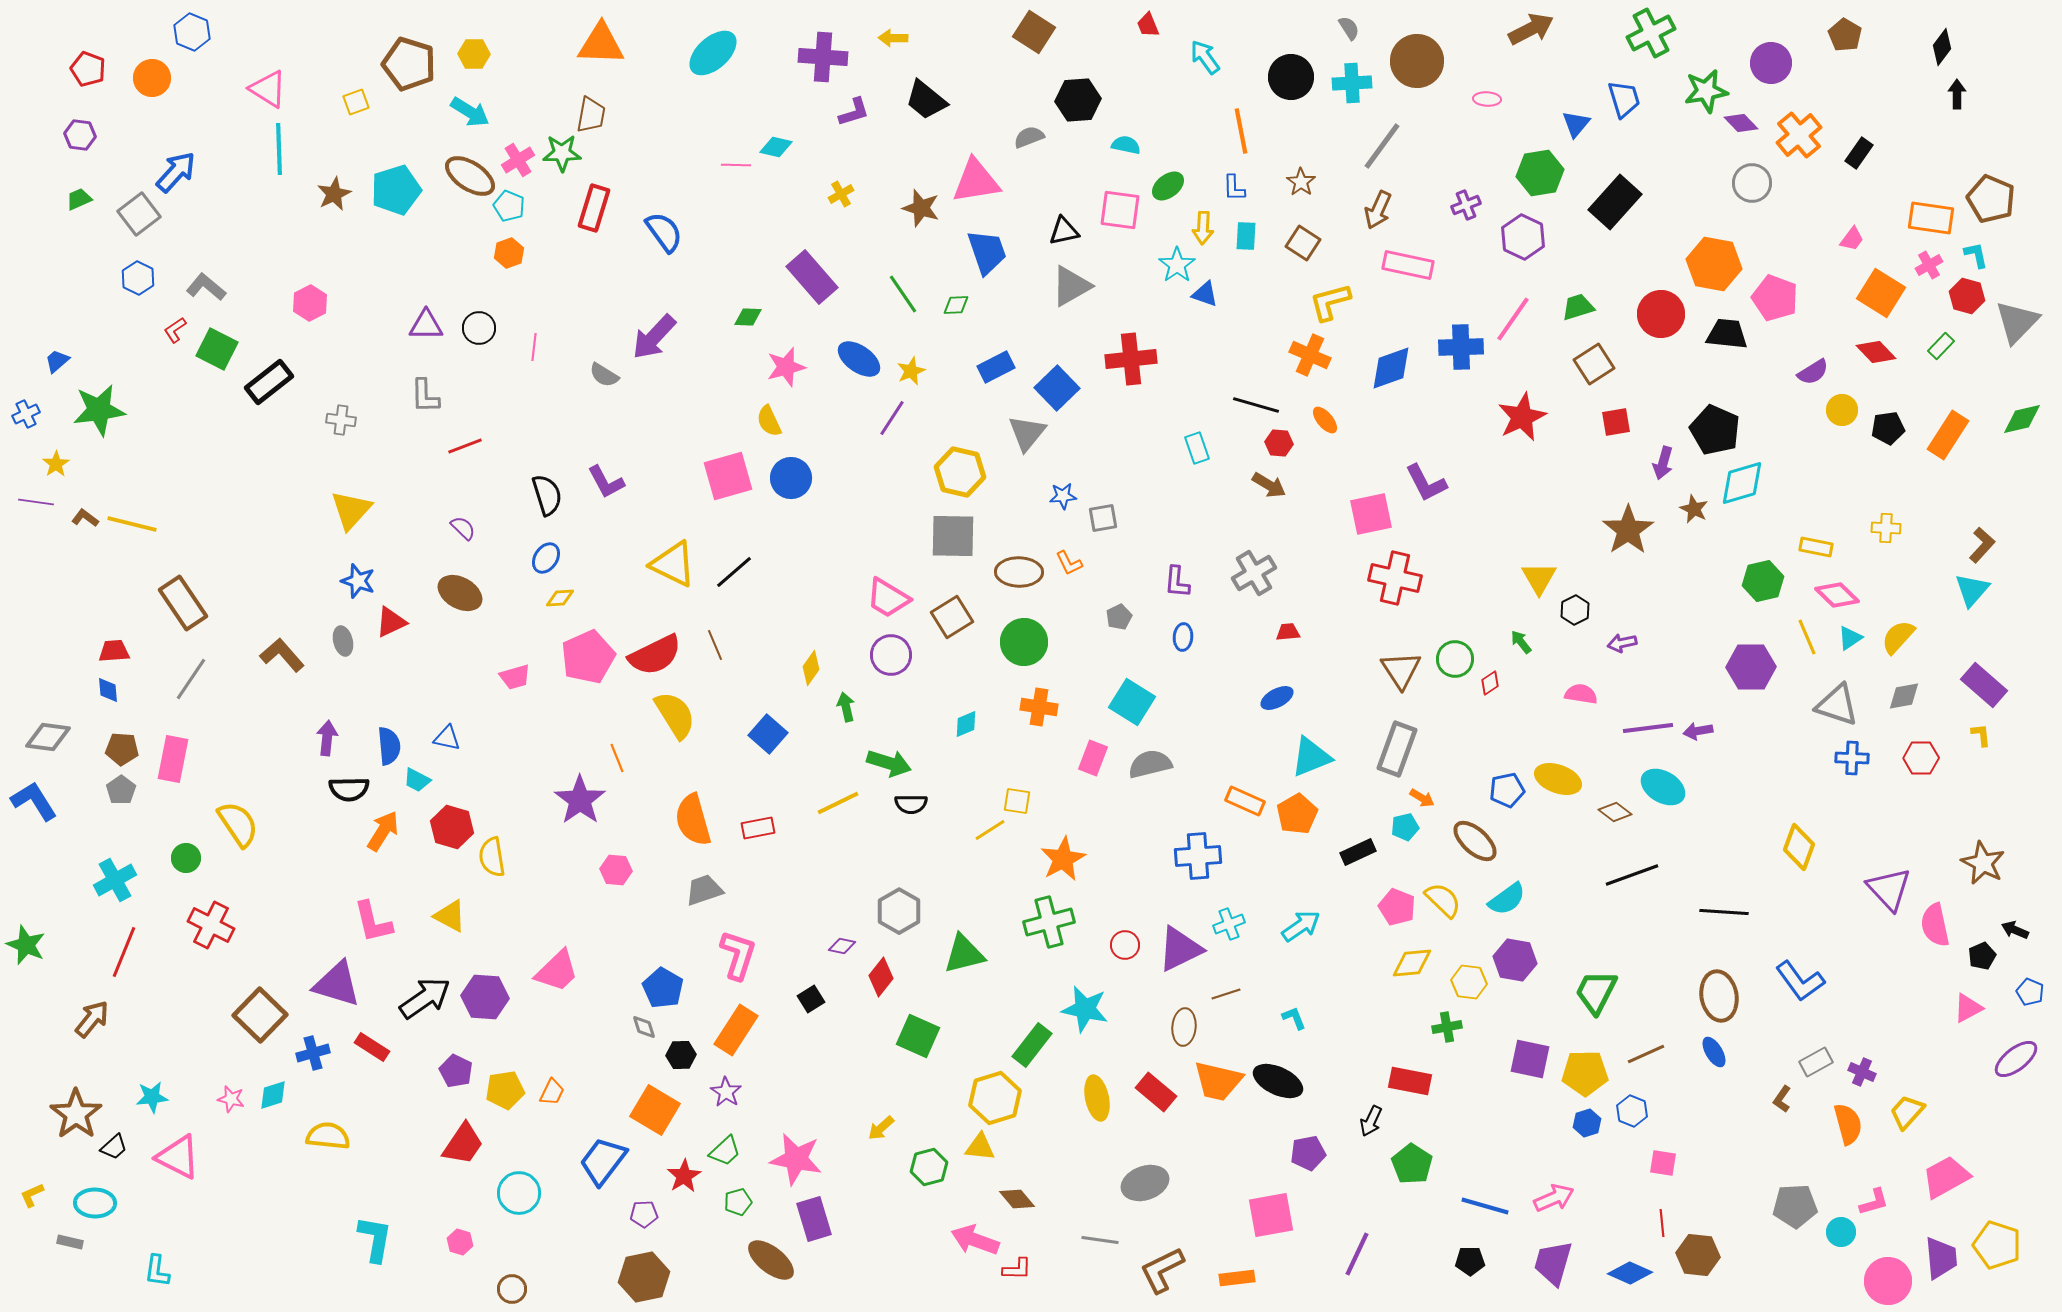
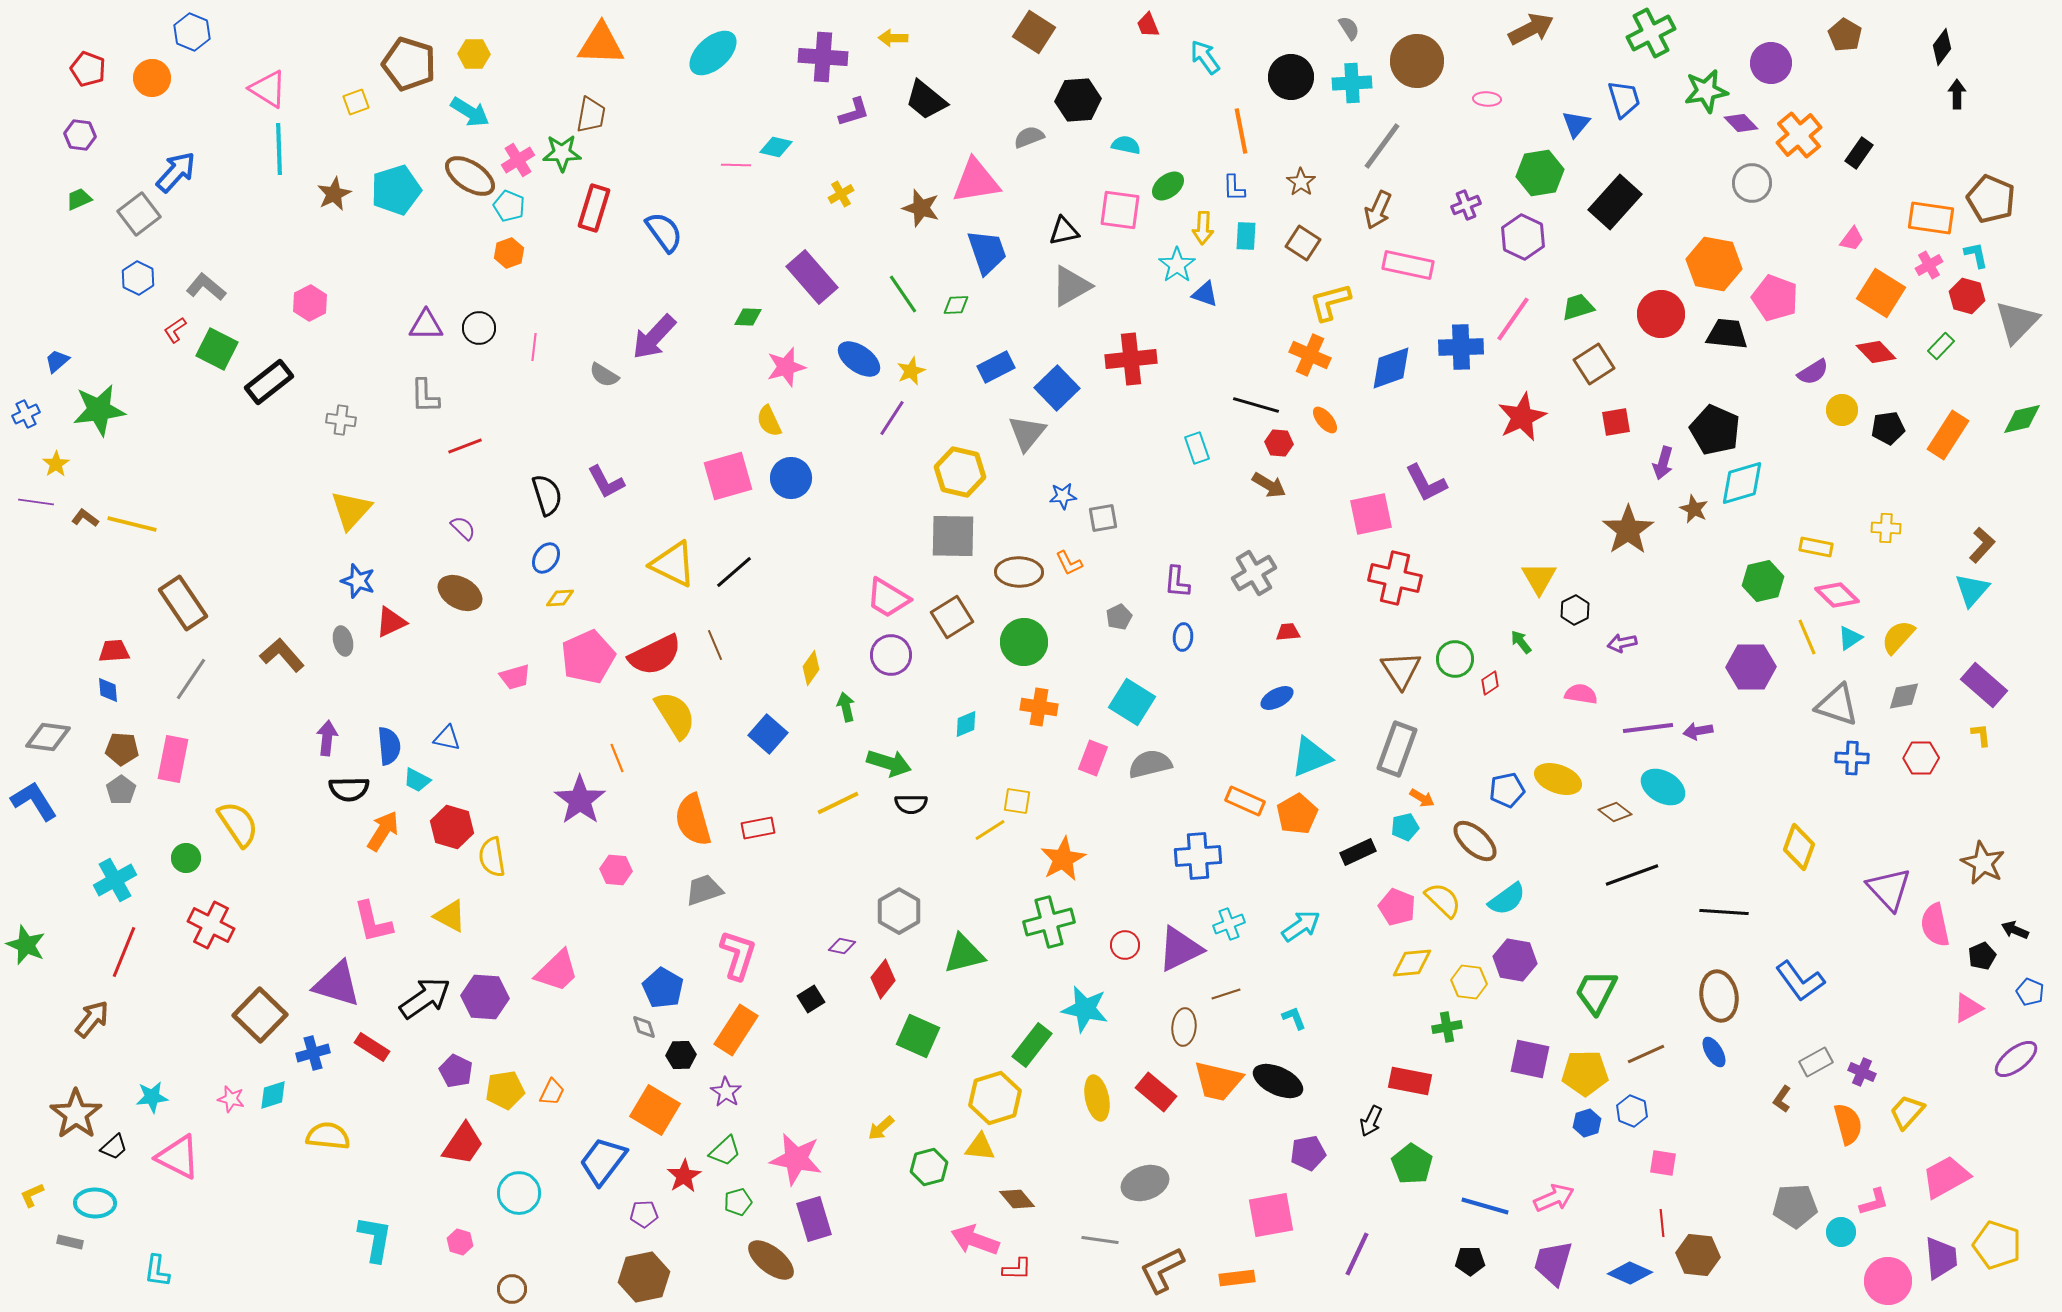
red diamond at (881, 977): moved 2 px right, 2 px down
